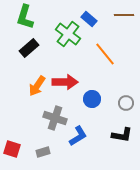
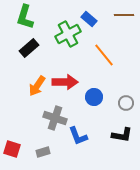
green cross: rotated 25 degrees clockwise
orange line: moved 1 px left, 1 px down
blue circle: moved 2 px right, 2 px up
blue L-shape: rotated 100 degrees clockwise
